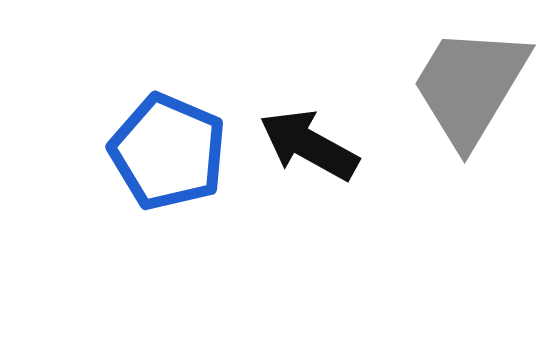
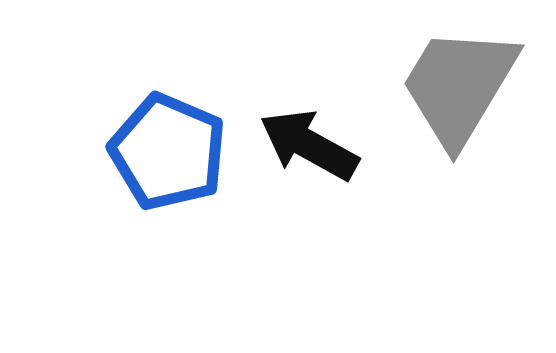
gray trapezoid: moved 11 px left
